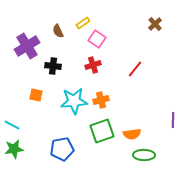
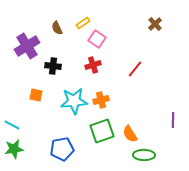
brown semicircle: moved 1 px left, 3 px up
orange semicircle: moved 2 px left; rotated 66 degrees clockwise
